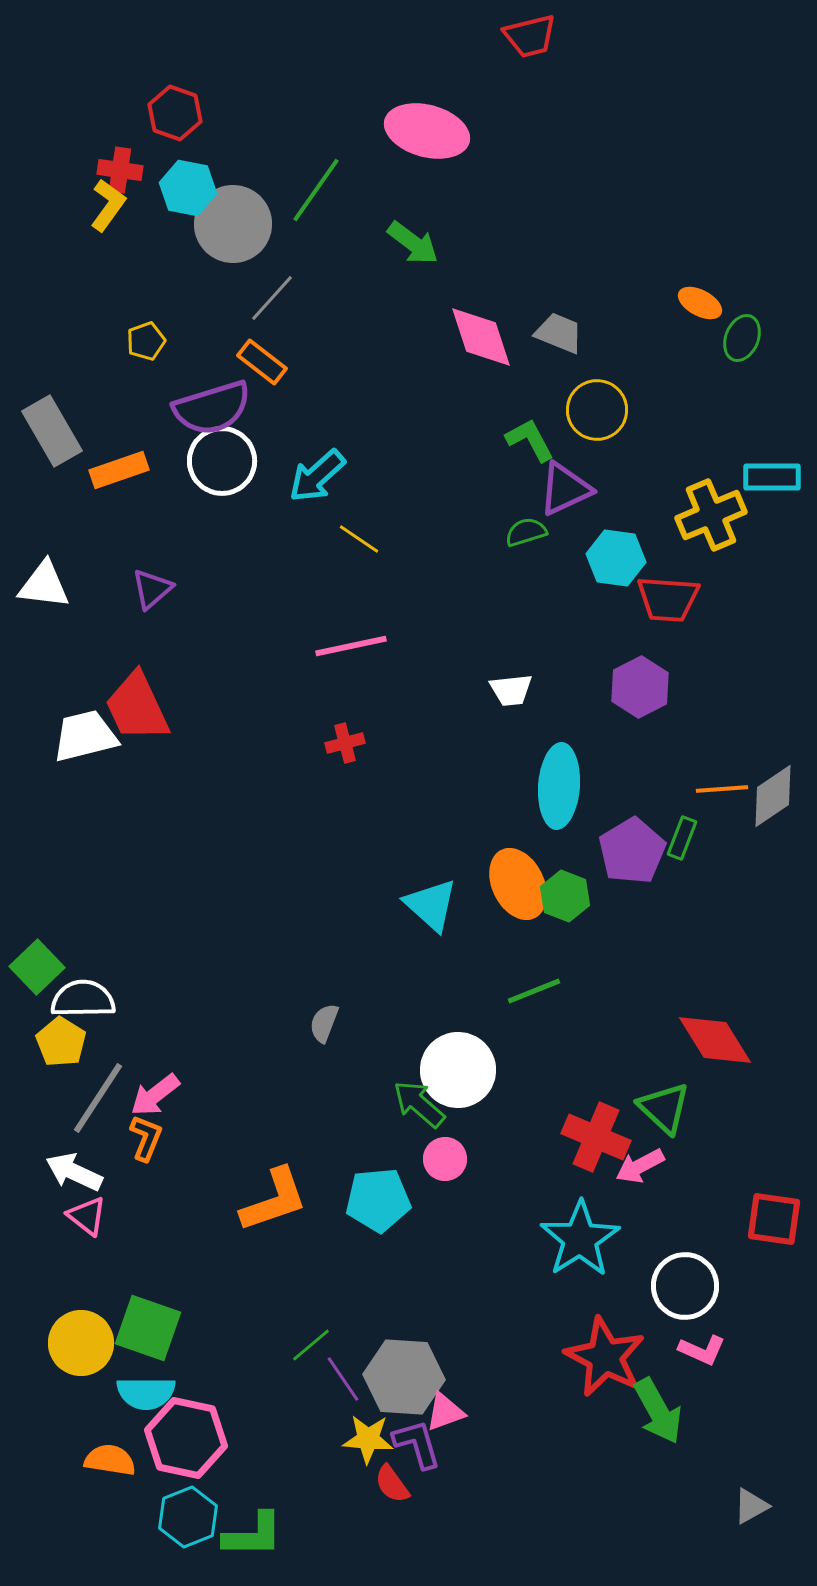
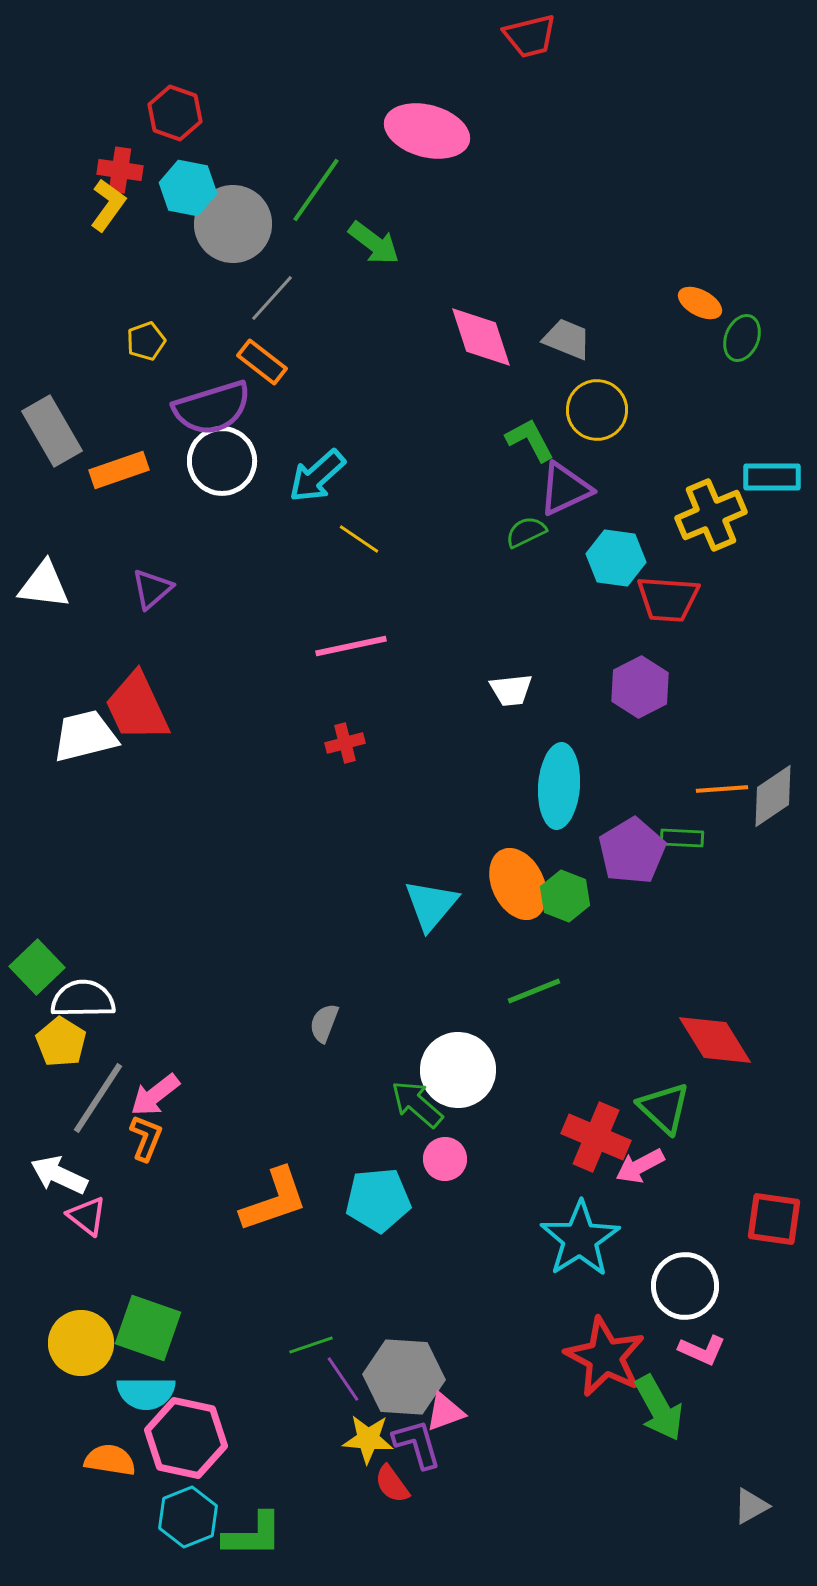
green arrow at (413, 243): moved 39 px left
gray trapezoid at (559, 333): moved 8 px right, 6 px down
green semicircle at (526, 532): rotated 9 degrees counterclockwise
green rectangle at (682, 838): rotated 72 degrees clockwise
cyan triangle at (431, 905): rotated 28 degrees clockwise
green arrow at (419, 1104): moved 2 px left
white arrow at (74, 1172): moved 15 px left, 3 px down
green line at (311, 1345): rotated 21 degrees clockwise
green arrow at (658, 1411): moved 1 px right, 3 px up
